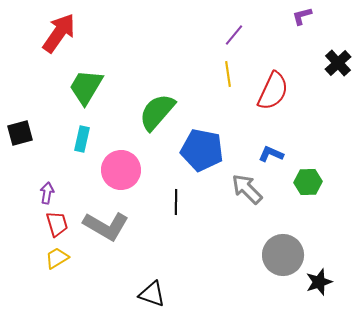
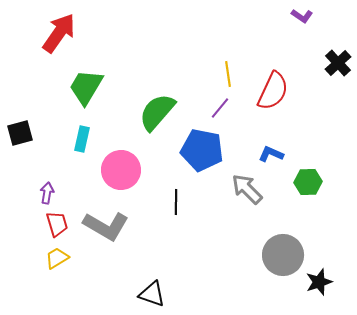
purple L-shape: rotated 130 degrees counterclockwise
purple line: moved 14 px left, 73 px down
